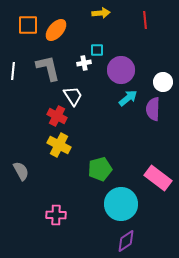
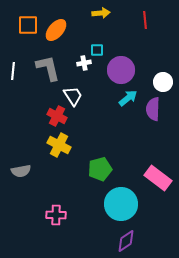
gray semicircle: rotated 108 degrees clockwise
